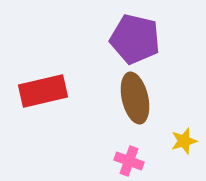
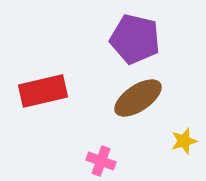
brown ellipse: moved 3 px right; rotated 69 degrees clockwise
pink cross: moved 28 px left
